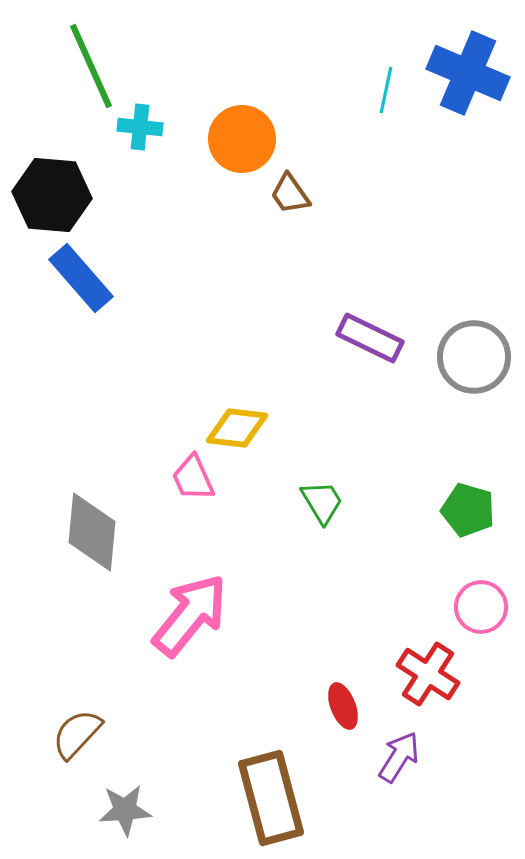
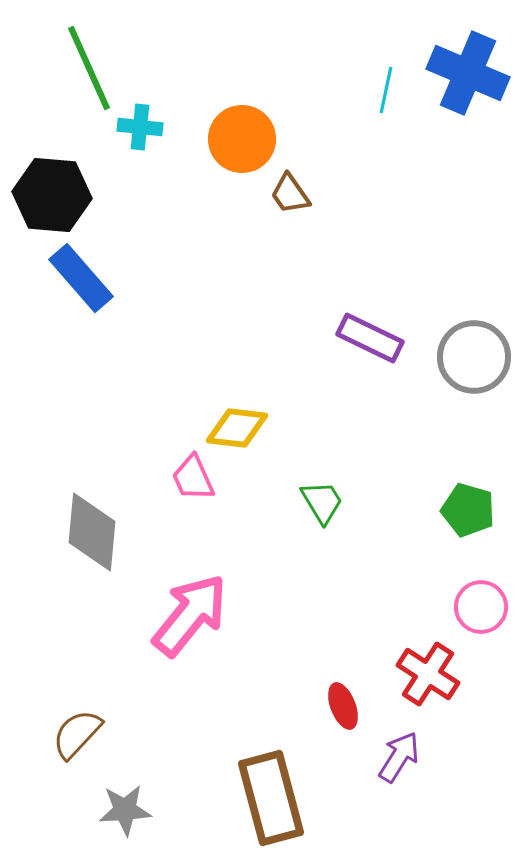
green line: moved 2 px left, 2 px down
